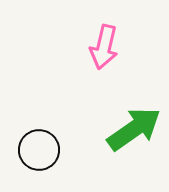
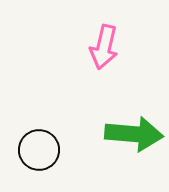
green arrow: moved 5 px down; rotated 40 degrees clockwise
